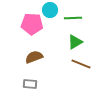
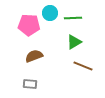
cyan circle: moved 3 px down
pink pentagon: moved 3 px left, 1 px down
green triangle: moved 1 px left
brown semicircle: moved 1 px up
brown line: moved 2 px right, 2 px down
